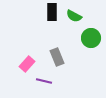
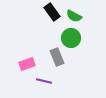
black rectangle: rotated 36 degrees counterclockwise
green circle: moved 20 px left
pink rectangle: rotated 28 degrees clockwise
